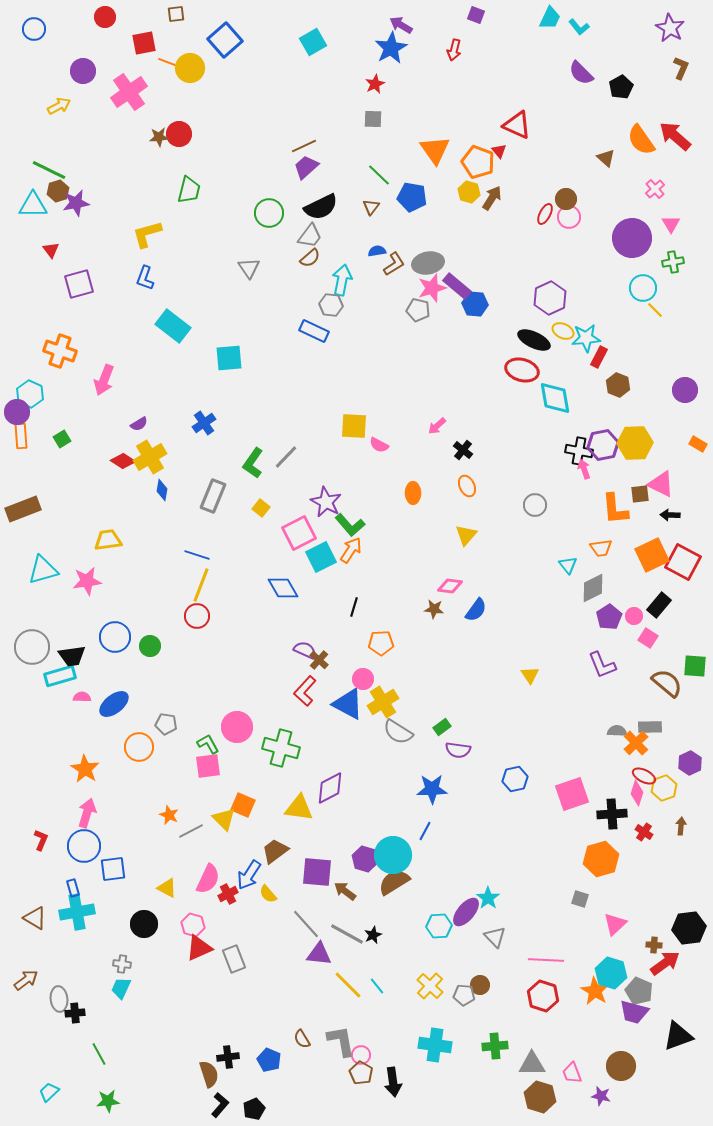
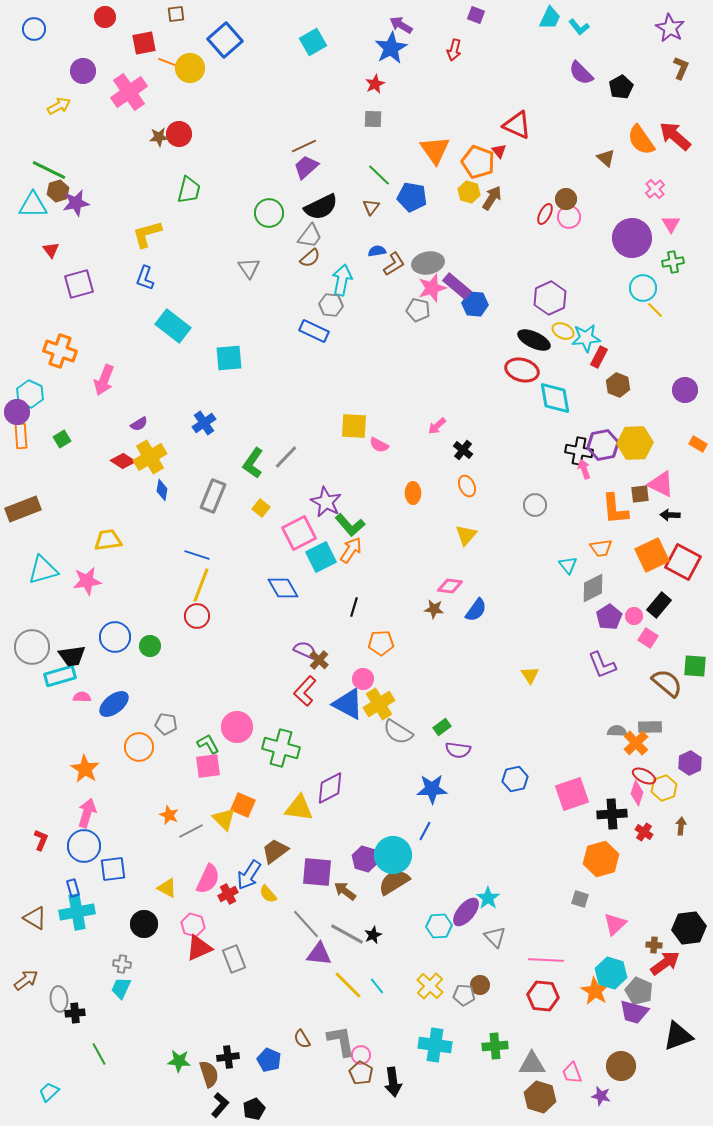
yellow cross at (383, 702): moved 4 px left, 2 px down
red hexagon at (543, 996): rotated 12 degrees counterclockwise
green star at (108, 1101): moved 71 px right, 40 px up; rotated 10 degrees clockwise
